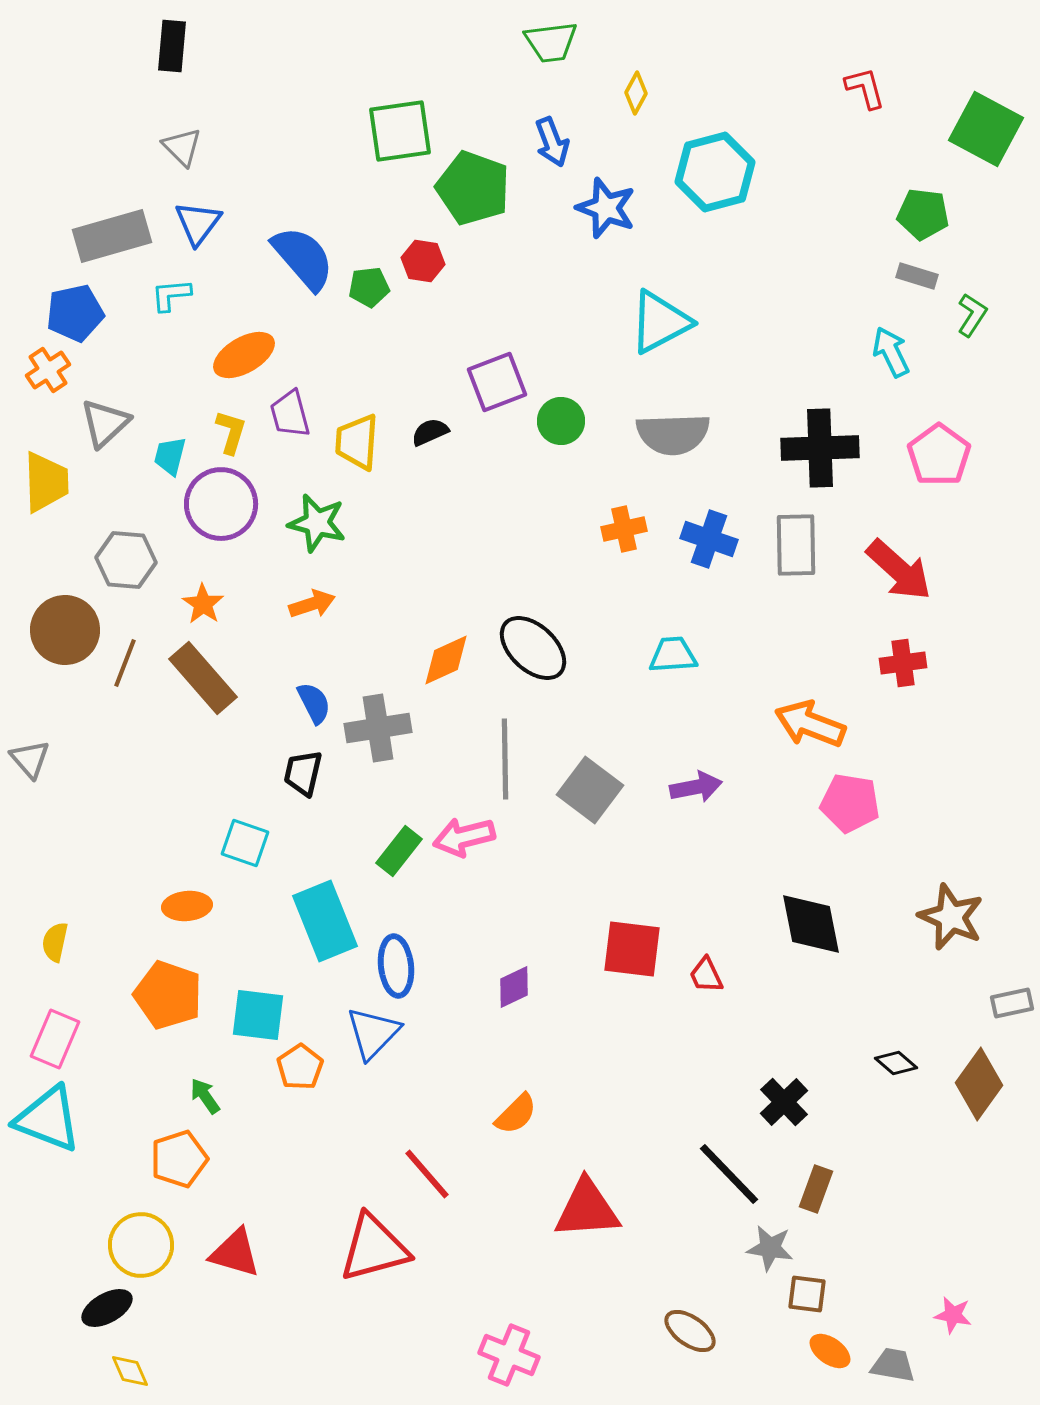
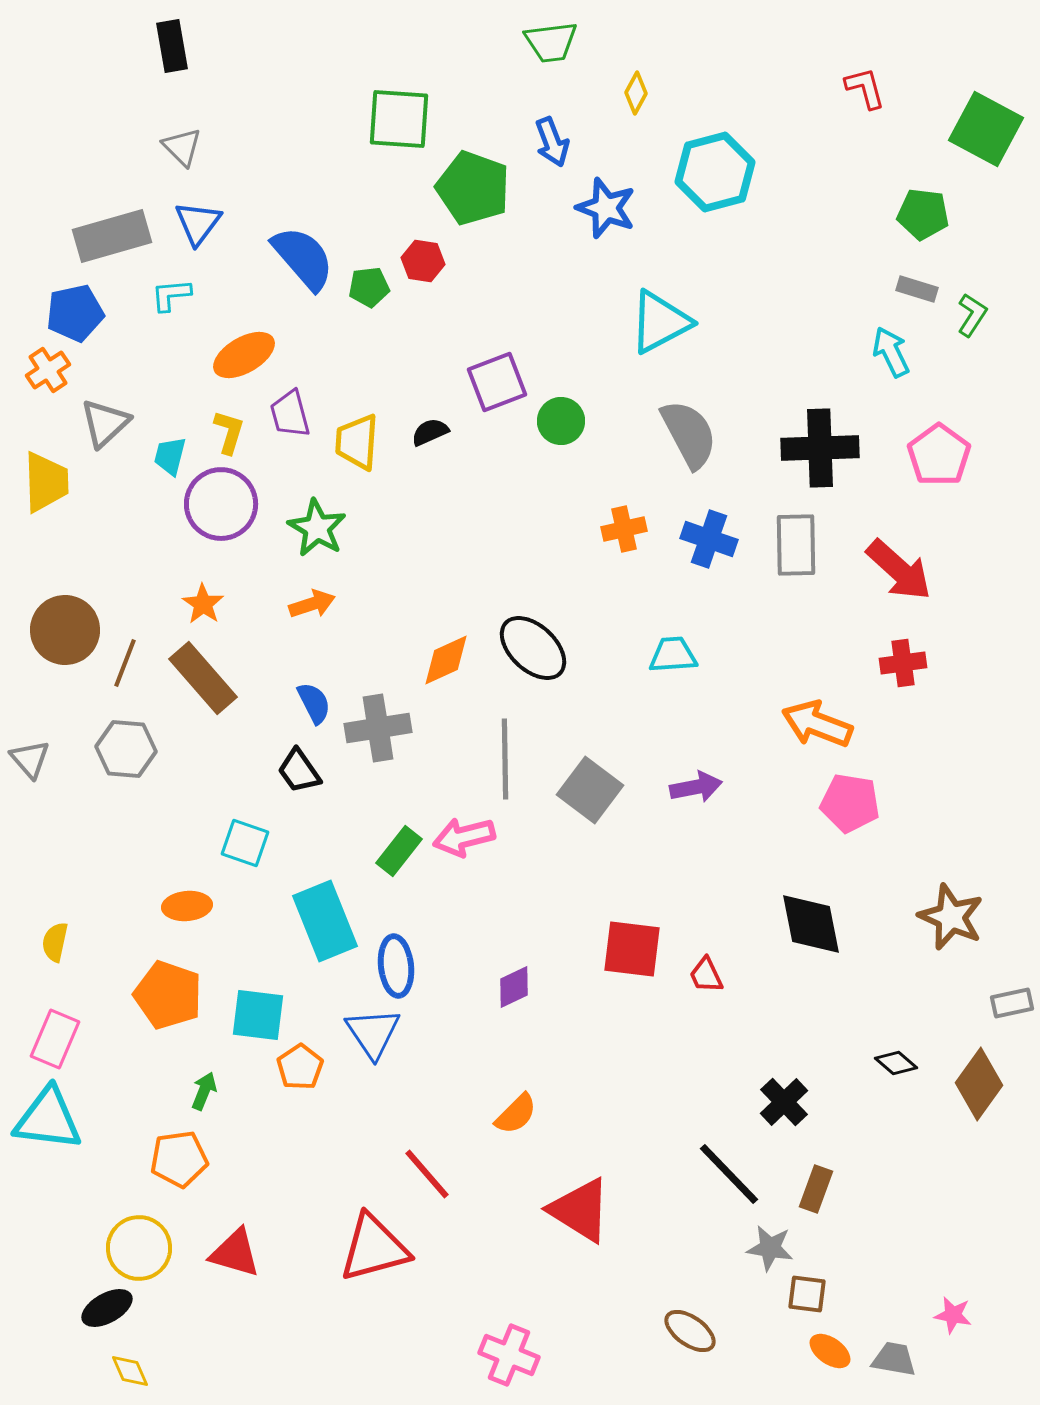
black rectangle at (172, 46): rotated 15 degrees counterclockwise
green square at (400, 131): moved 1 px left, 12 px up; rotated 12 degrees clockwise
gray rectangle at (917, 276): moved 13 px down
yellow L-shape at (231, 432): moved 2 px left
gray semicircle at (673, 434): moved 16 px right; rotated 116 degrees counterclockwise
green star at (317, 523): moved 5 px down; rotated 16 degrees clockwise
gray hexagon at (126, 560): moved 189 px down
orange arrow at (810, 724): moved 7 px right
black trapezoid at (303, 773): moved 4 px left, 2 px up; rotated 48 degrees counterclockwise
blue triangle at (373, 1033): rotated 18 degrees counterclockwise
green arrow at (205, 1096): moved 1 px left, 5 px up; rotated 57 degrees clockwise
cyan triangle at (48, 1119): rotated 14 degrees counterclockwise
orange pentagon at (179, 1159): rotated 10 degrees clockwise
red triangle at (587, 1209): moved 7 px left, 1 px down; rotated 36 degrees clockwise
yellow circle at (141, 1245): moved 2 px left, 3 px down
gray trapezoid at (893, 1365): moved 1 px right, 6 px up
